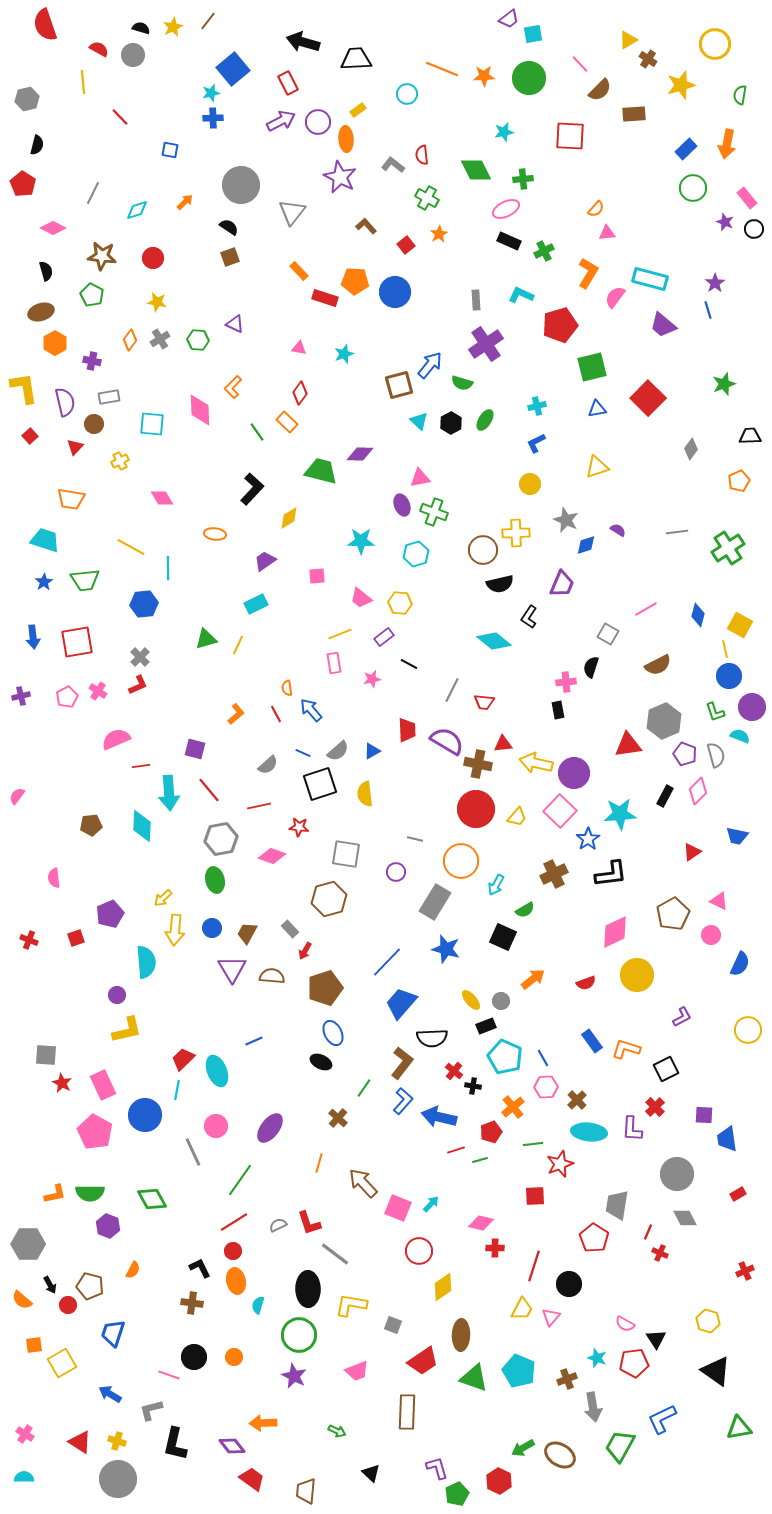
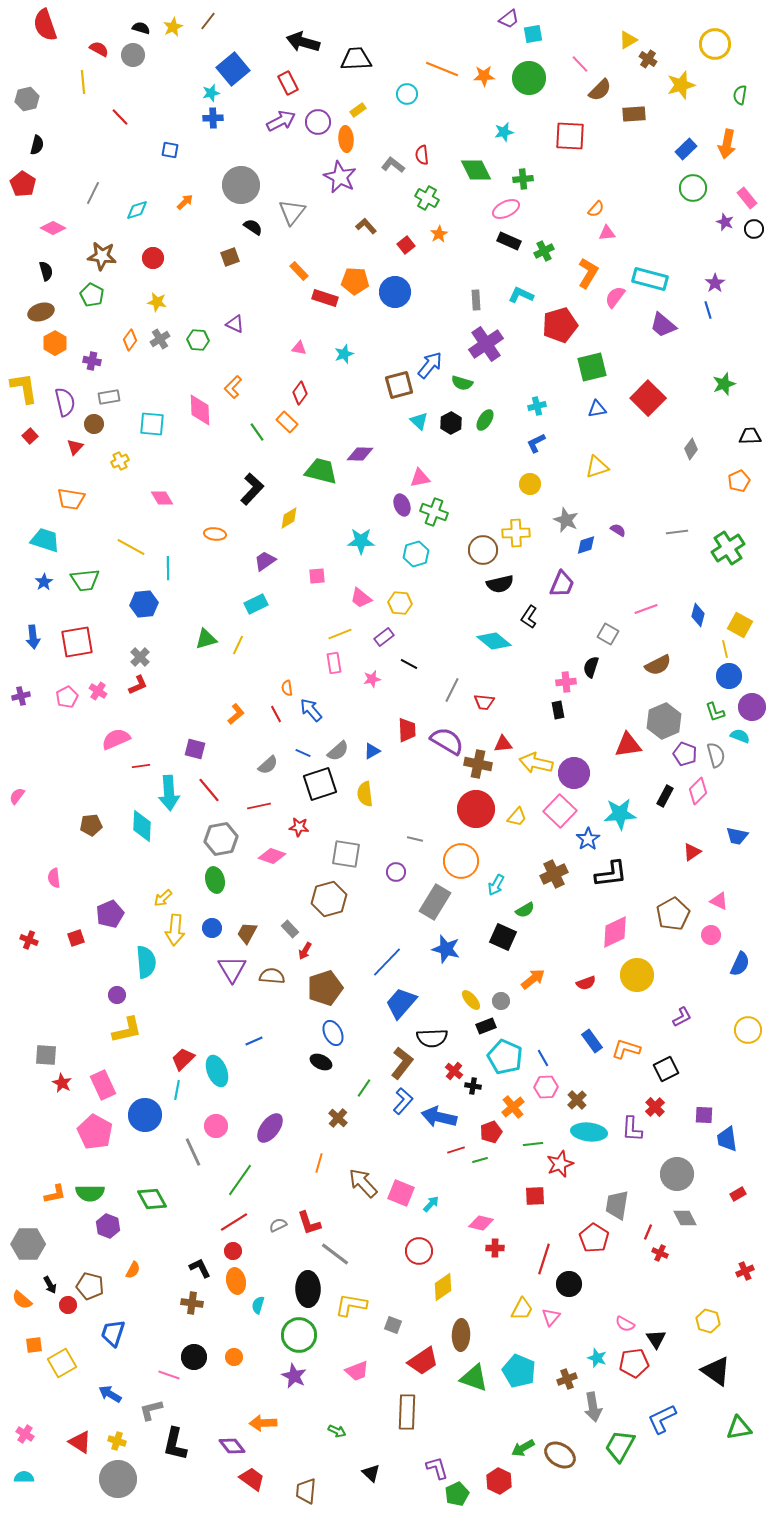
black semicircle at (229, 227): moved 24 px right
pink line at (646, 609): rotated 10 degrees clockwise
pink square at (398, 1208): moved 3 px right, 15 px up
red line at (534, 1266): moved 10 px right, 7 px up
